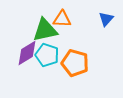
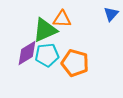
blue triangle: moved 5 px right, 5 px up
green triangle: rotated 12 degrees counterclockwise
cyan pentagon: rotated 25 degrees counterclockwise
